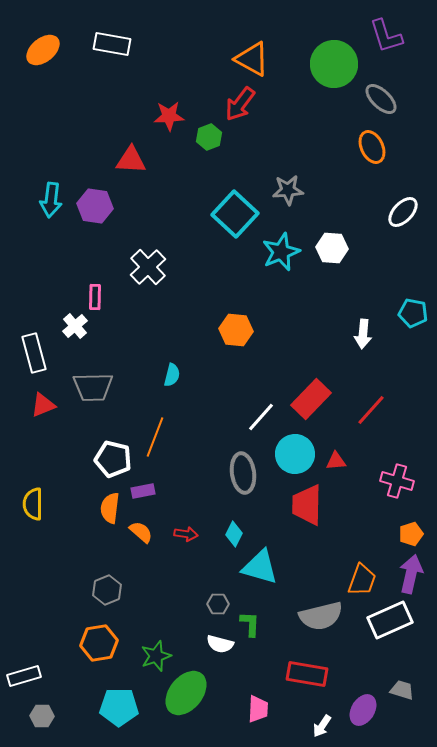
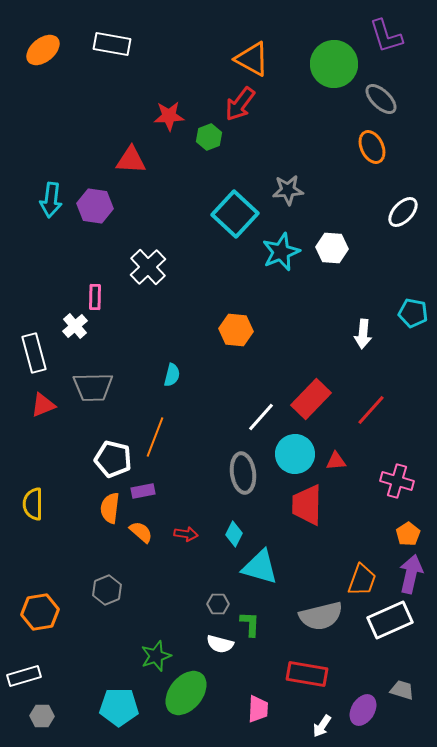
orange pentagon at (411, 534): moved 3 px left; rotated 15 degrees counterclockwise
orange hexagon at (99, 643): moved 59 px left, 31 px up
